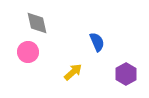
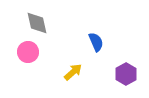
blue semicircle: moved 1 px left
